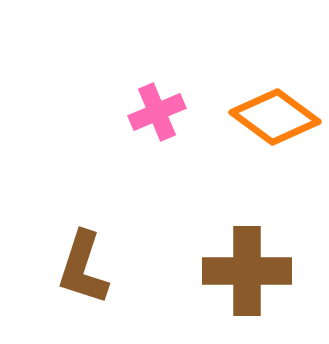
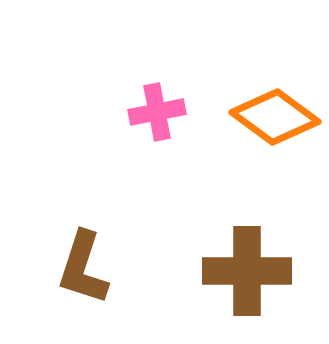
pink cross: rotated 12 degrees clockwise
